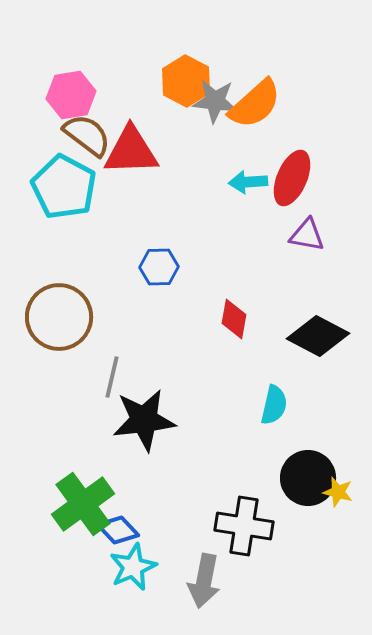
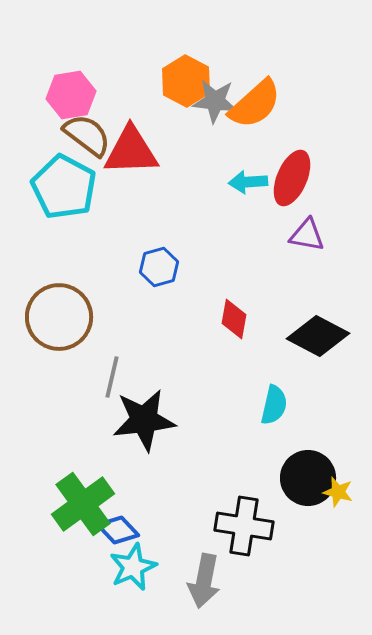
blue hexagon: rotated 15 degrees counterclockwise
